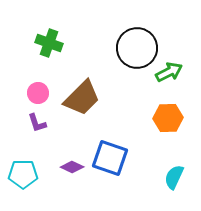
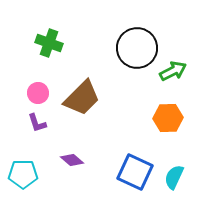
green arrow: moved 4 px right, 1 px up
blue square: moved 25 px right, 14 px down; rotated 6 degrees clockwise
purple diamond: moved 7 px up; rotated 15 degrees clockwise
